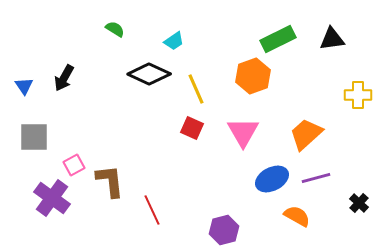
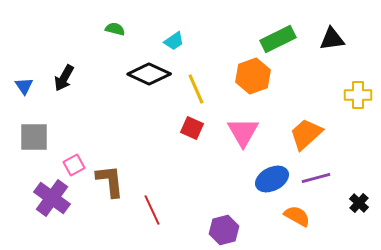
green semicircle: rotated 18 degrees counterclockwise
